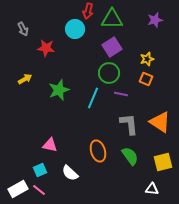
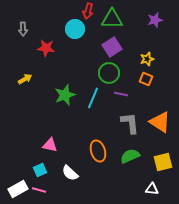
gray arrow: rotated 24 degrees clockwise
green star: moved 6 px right, 5 px down
gray L-shape: moved 1 px right, 1 px up
green semicircle: rotated 78 degrees counterclockwise
pink line: rotated 24 degrees counterclockwise
